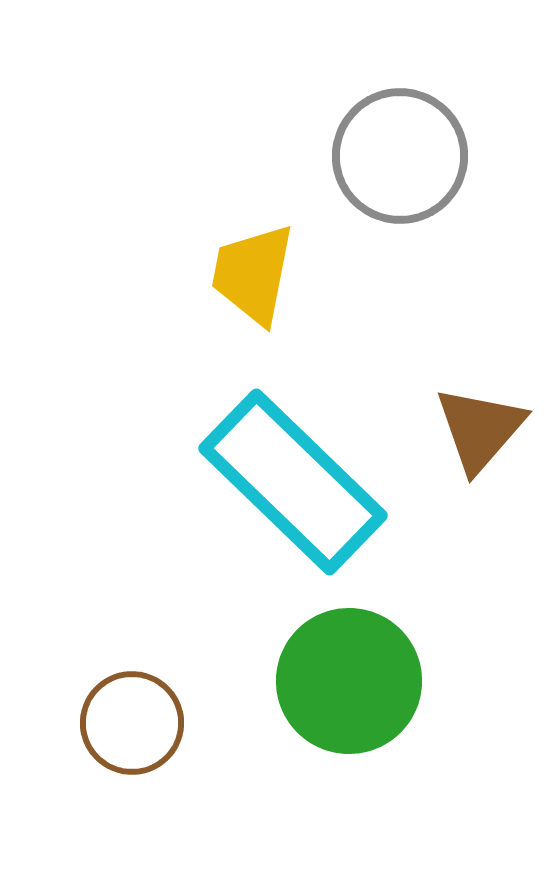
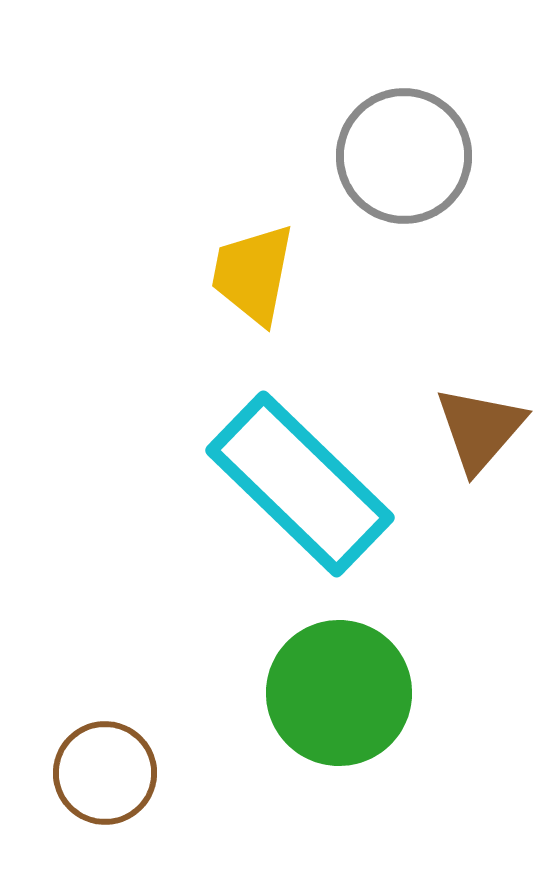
gray circle: moved 4 px right
cyan rectangle: moved 7 px right, 2 px down
green circle: moved 10 px left, 12 px down
brown circle: moved 27 px left, 50 px down
